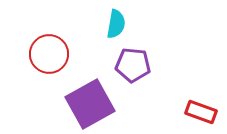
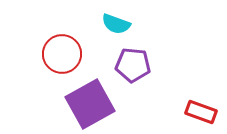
cyan semicircle: rotated 100 degrees clockwise
red circle: moved 13 px right
